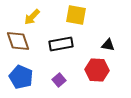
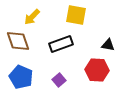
black rectangle: rotated 10 degrees counterclockwise
